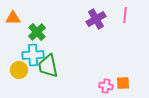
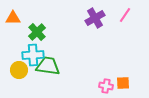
pink line: rotated 28 degrees clockwise
purple cross: moved 1 px left, 1 px up
green trapezoid: rotated 110 degrees clockwise
